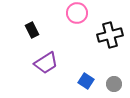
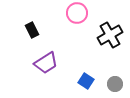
black cross: rotated 15 degrees counterclockwise
gray circle: moved 1 px right
